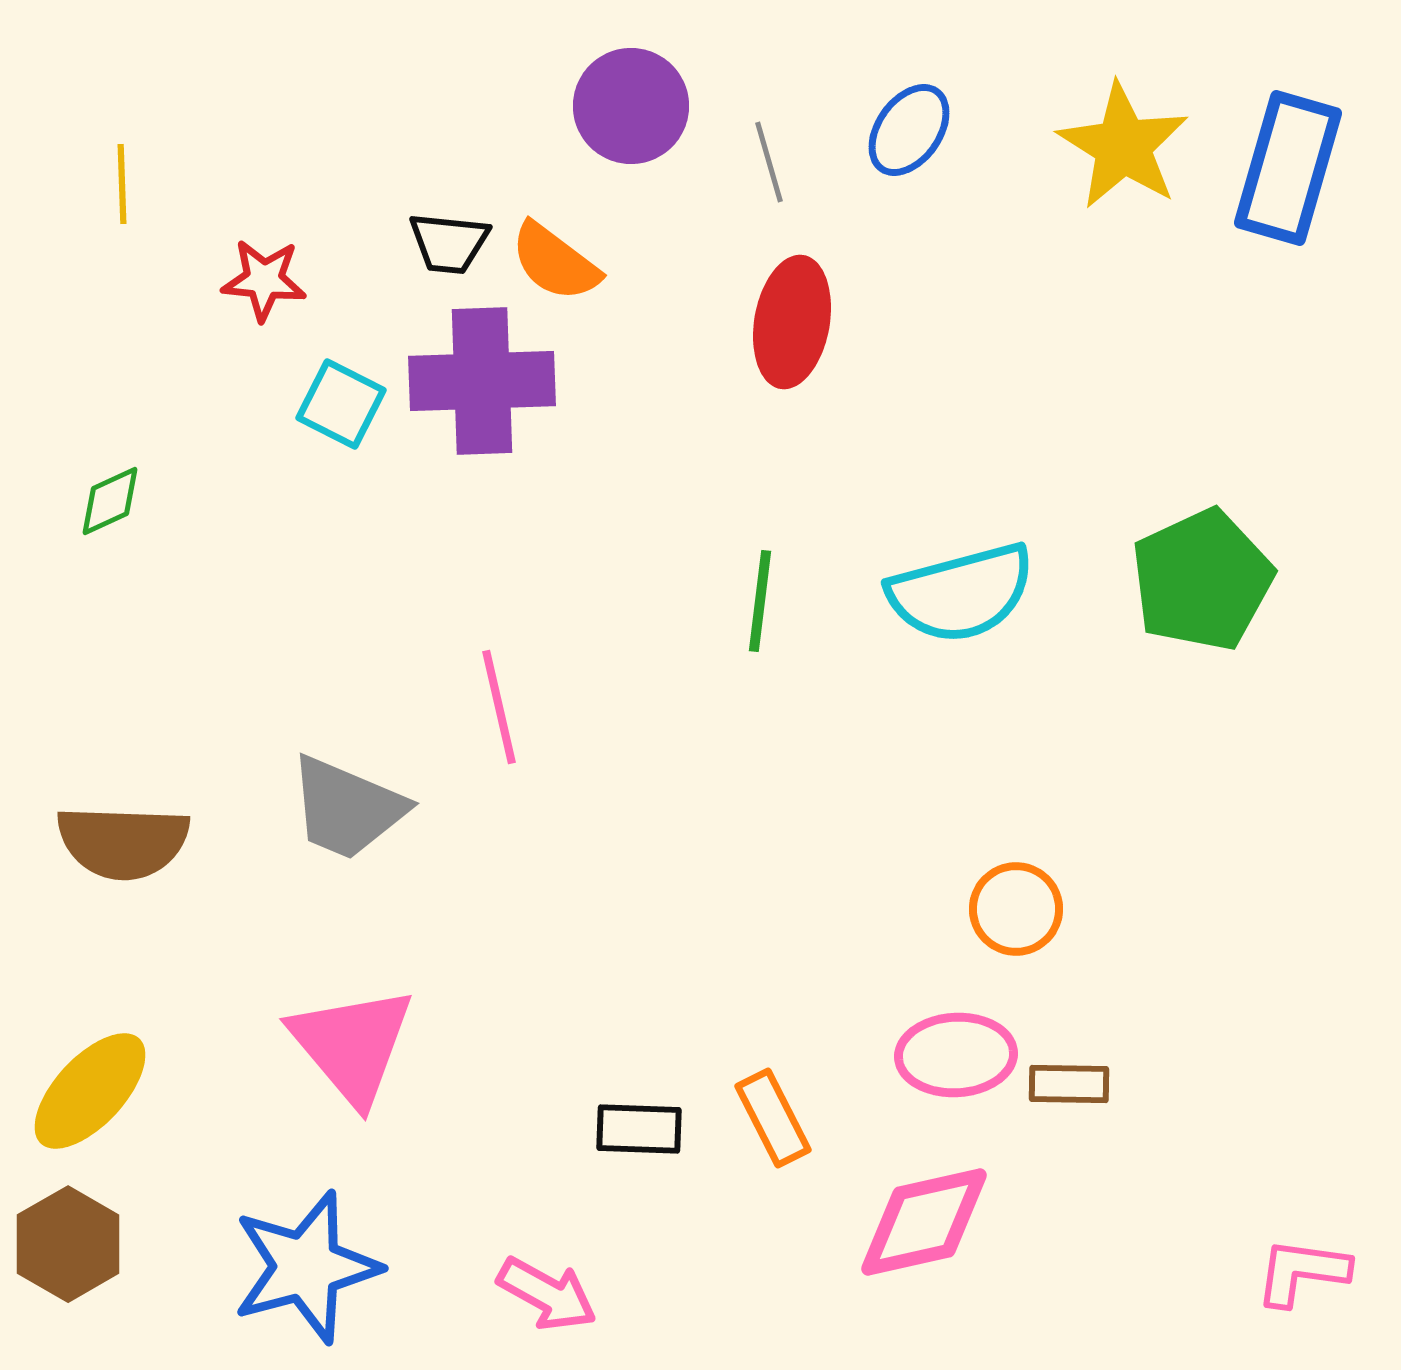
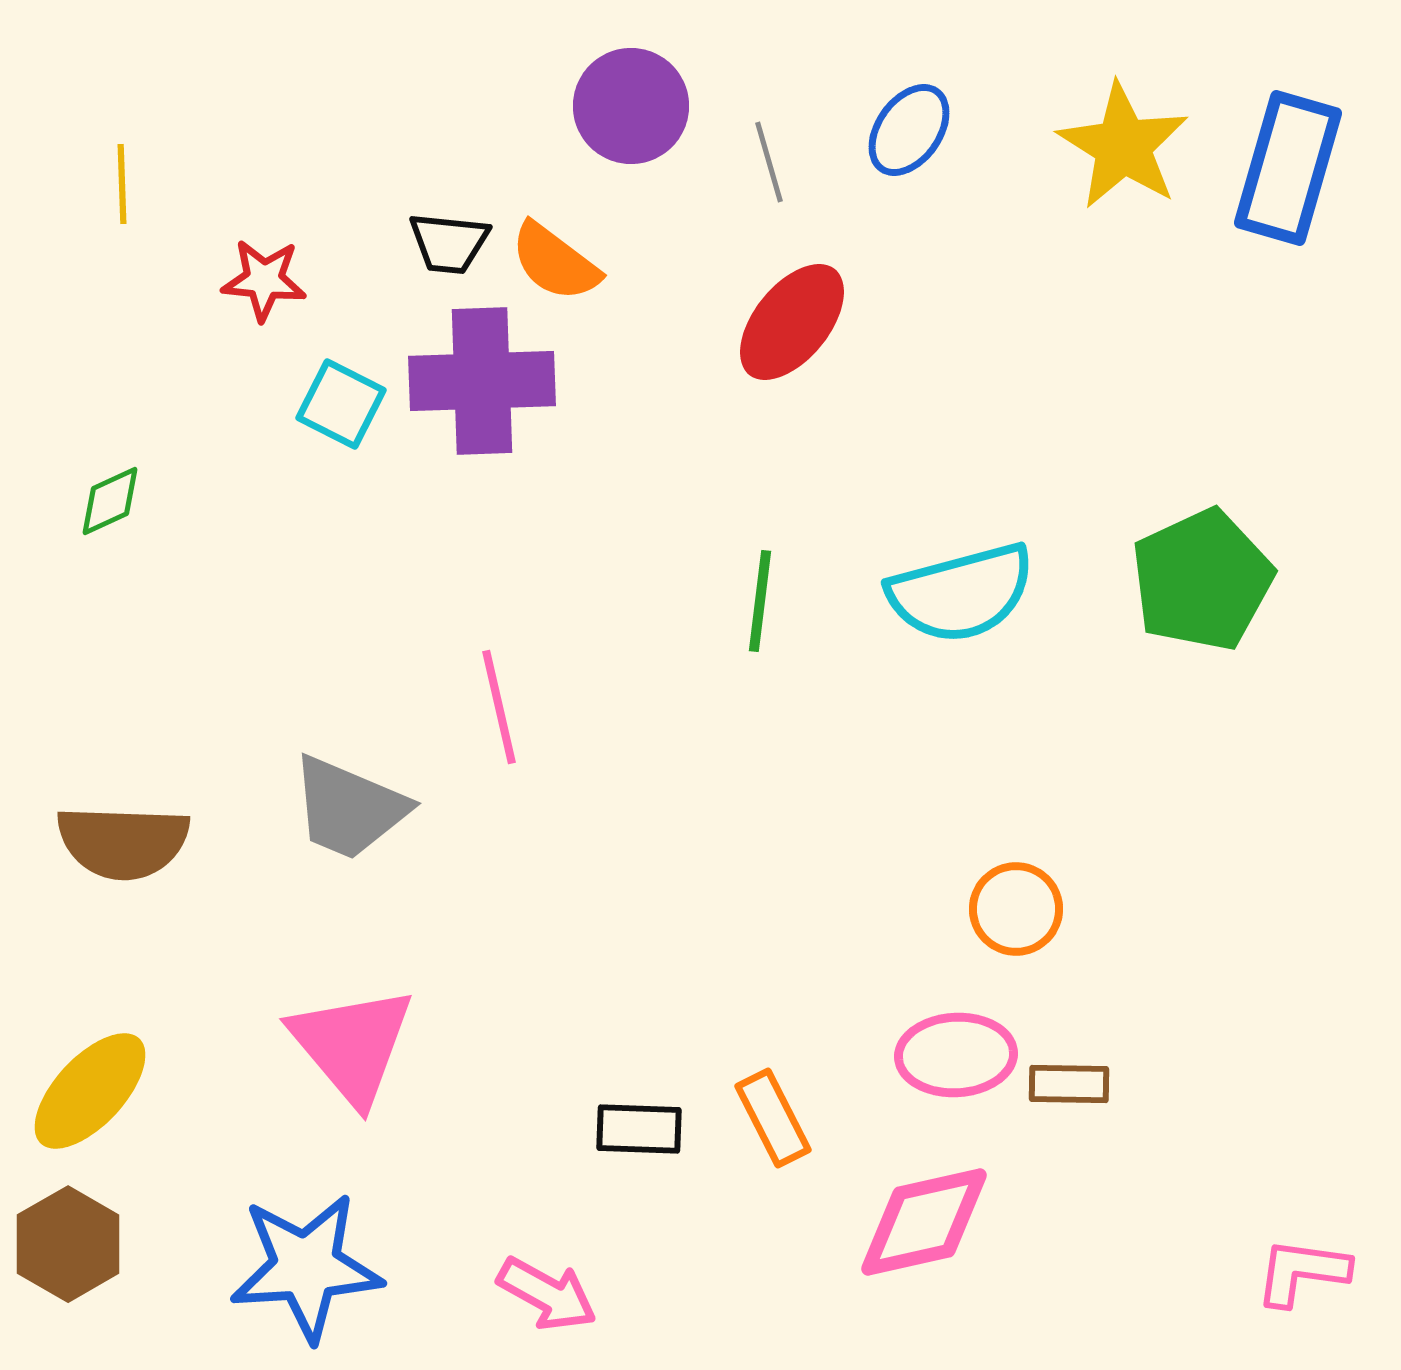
red ellipse: rotated 29 degrees clockwise
gray trapezoid: moved 2 px right
blue star: rotated 11 degrees clockwise
